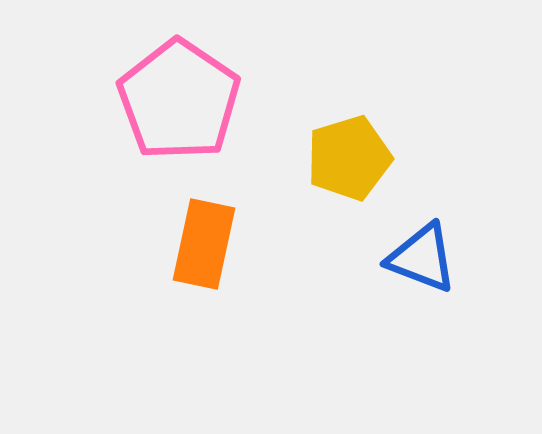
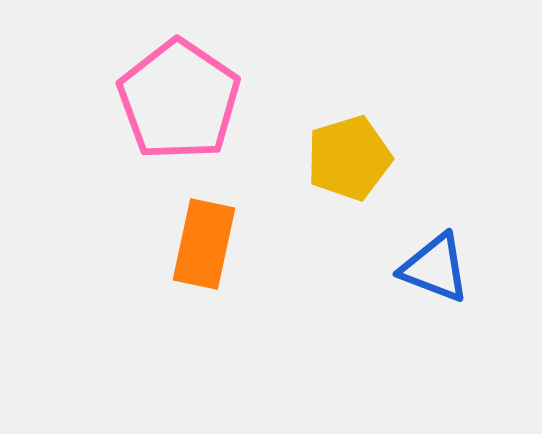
blue triangle: moved 13 px right, 10 px down
